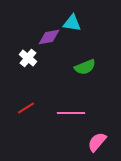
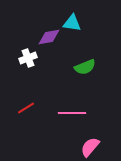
white cross: rotated 30 degrees clockwise
pink line: moved 1 px right
pink semicircle: moved 7 px left, 5 px down
